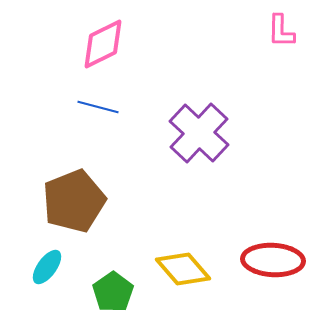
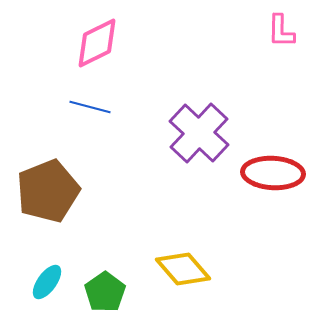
pink diamond: moved 6 px left, 1 px up
blue line: moved 8 px left
brown pentagon: moved 26 px left, 10 px up
red ellipse: moved 87 px up
cyan ellipse: moved 15 px down
green pentagon: moved 8 px left
